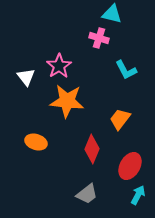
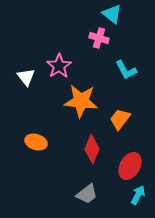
cyan triangle: rotated 25 degrees clockwise
orange star: moved 14 px right
